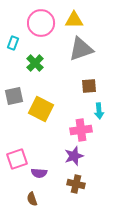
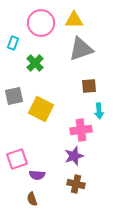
purple semicircle: moved 2 px left, 2 px down
